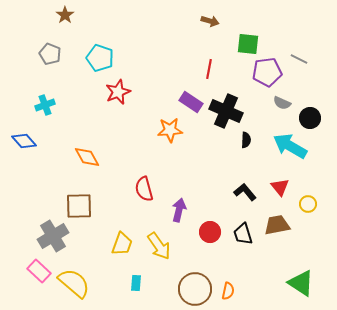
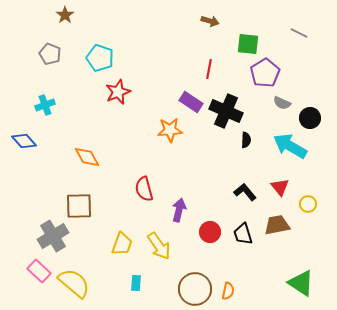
gray line: moved 26 px up
purple pentagon: moved 2 px left, 1 px down; rotated 24 degrees counterclockwise
